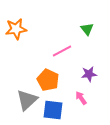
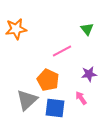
blue square: moved 2 px right, 2 px up
